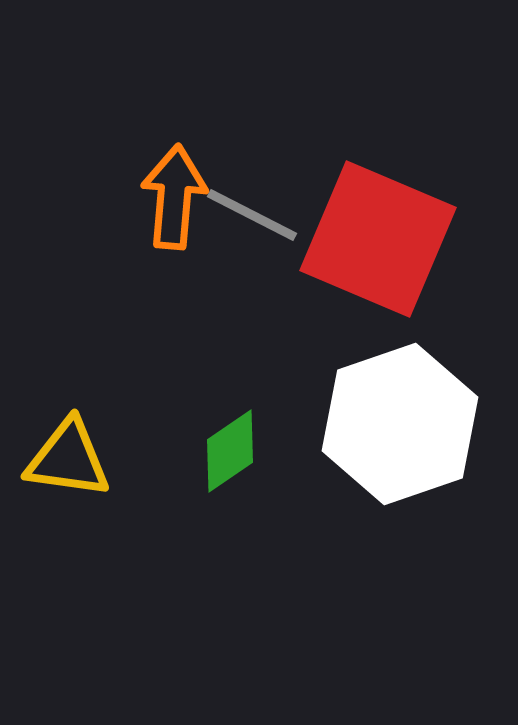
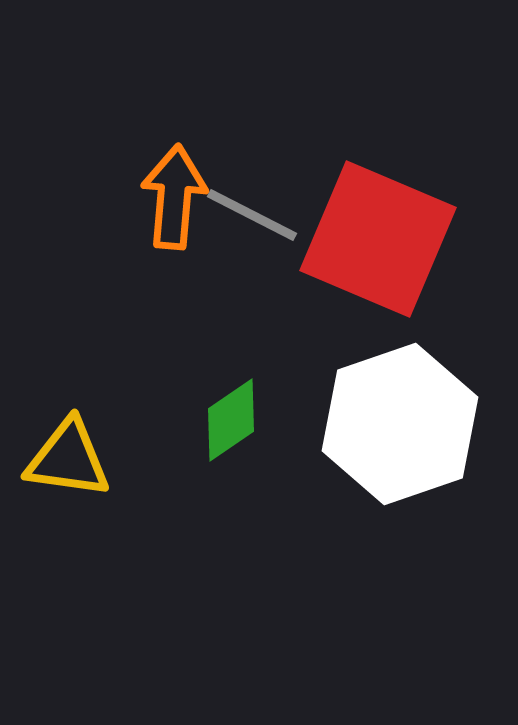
green diamond: moved 1 px right, 31 px up
